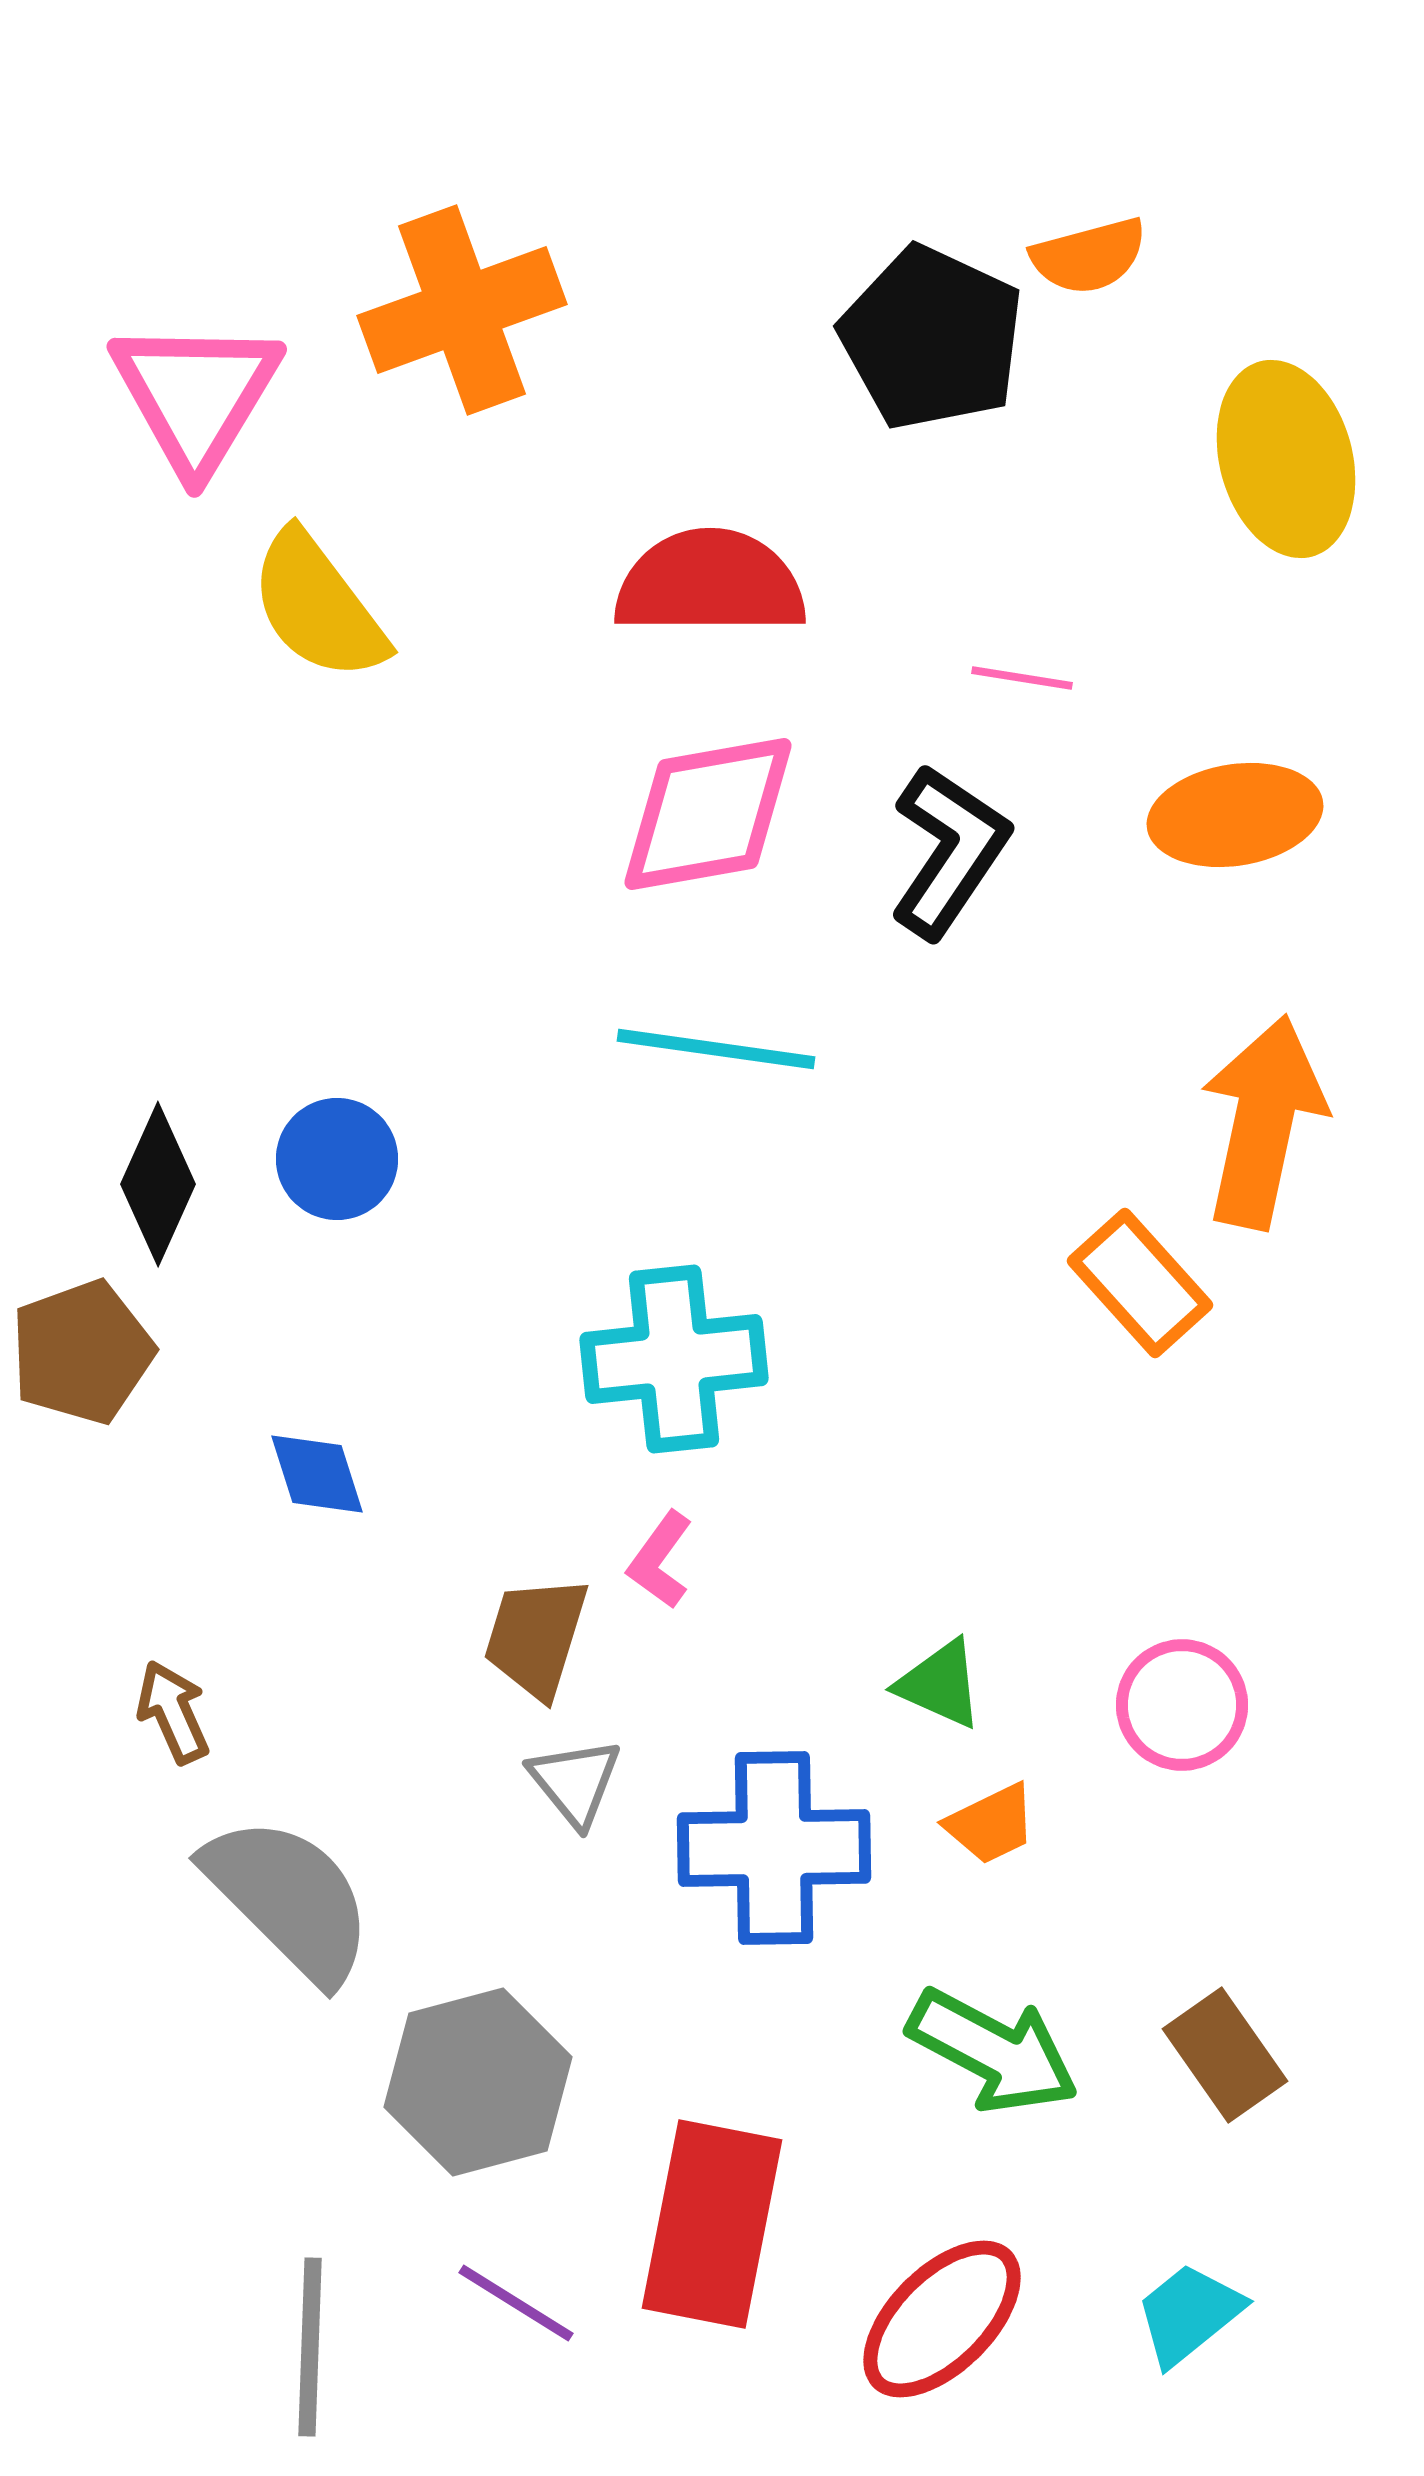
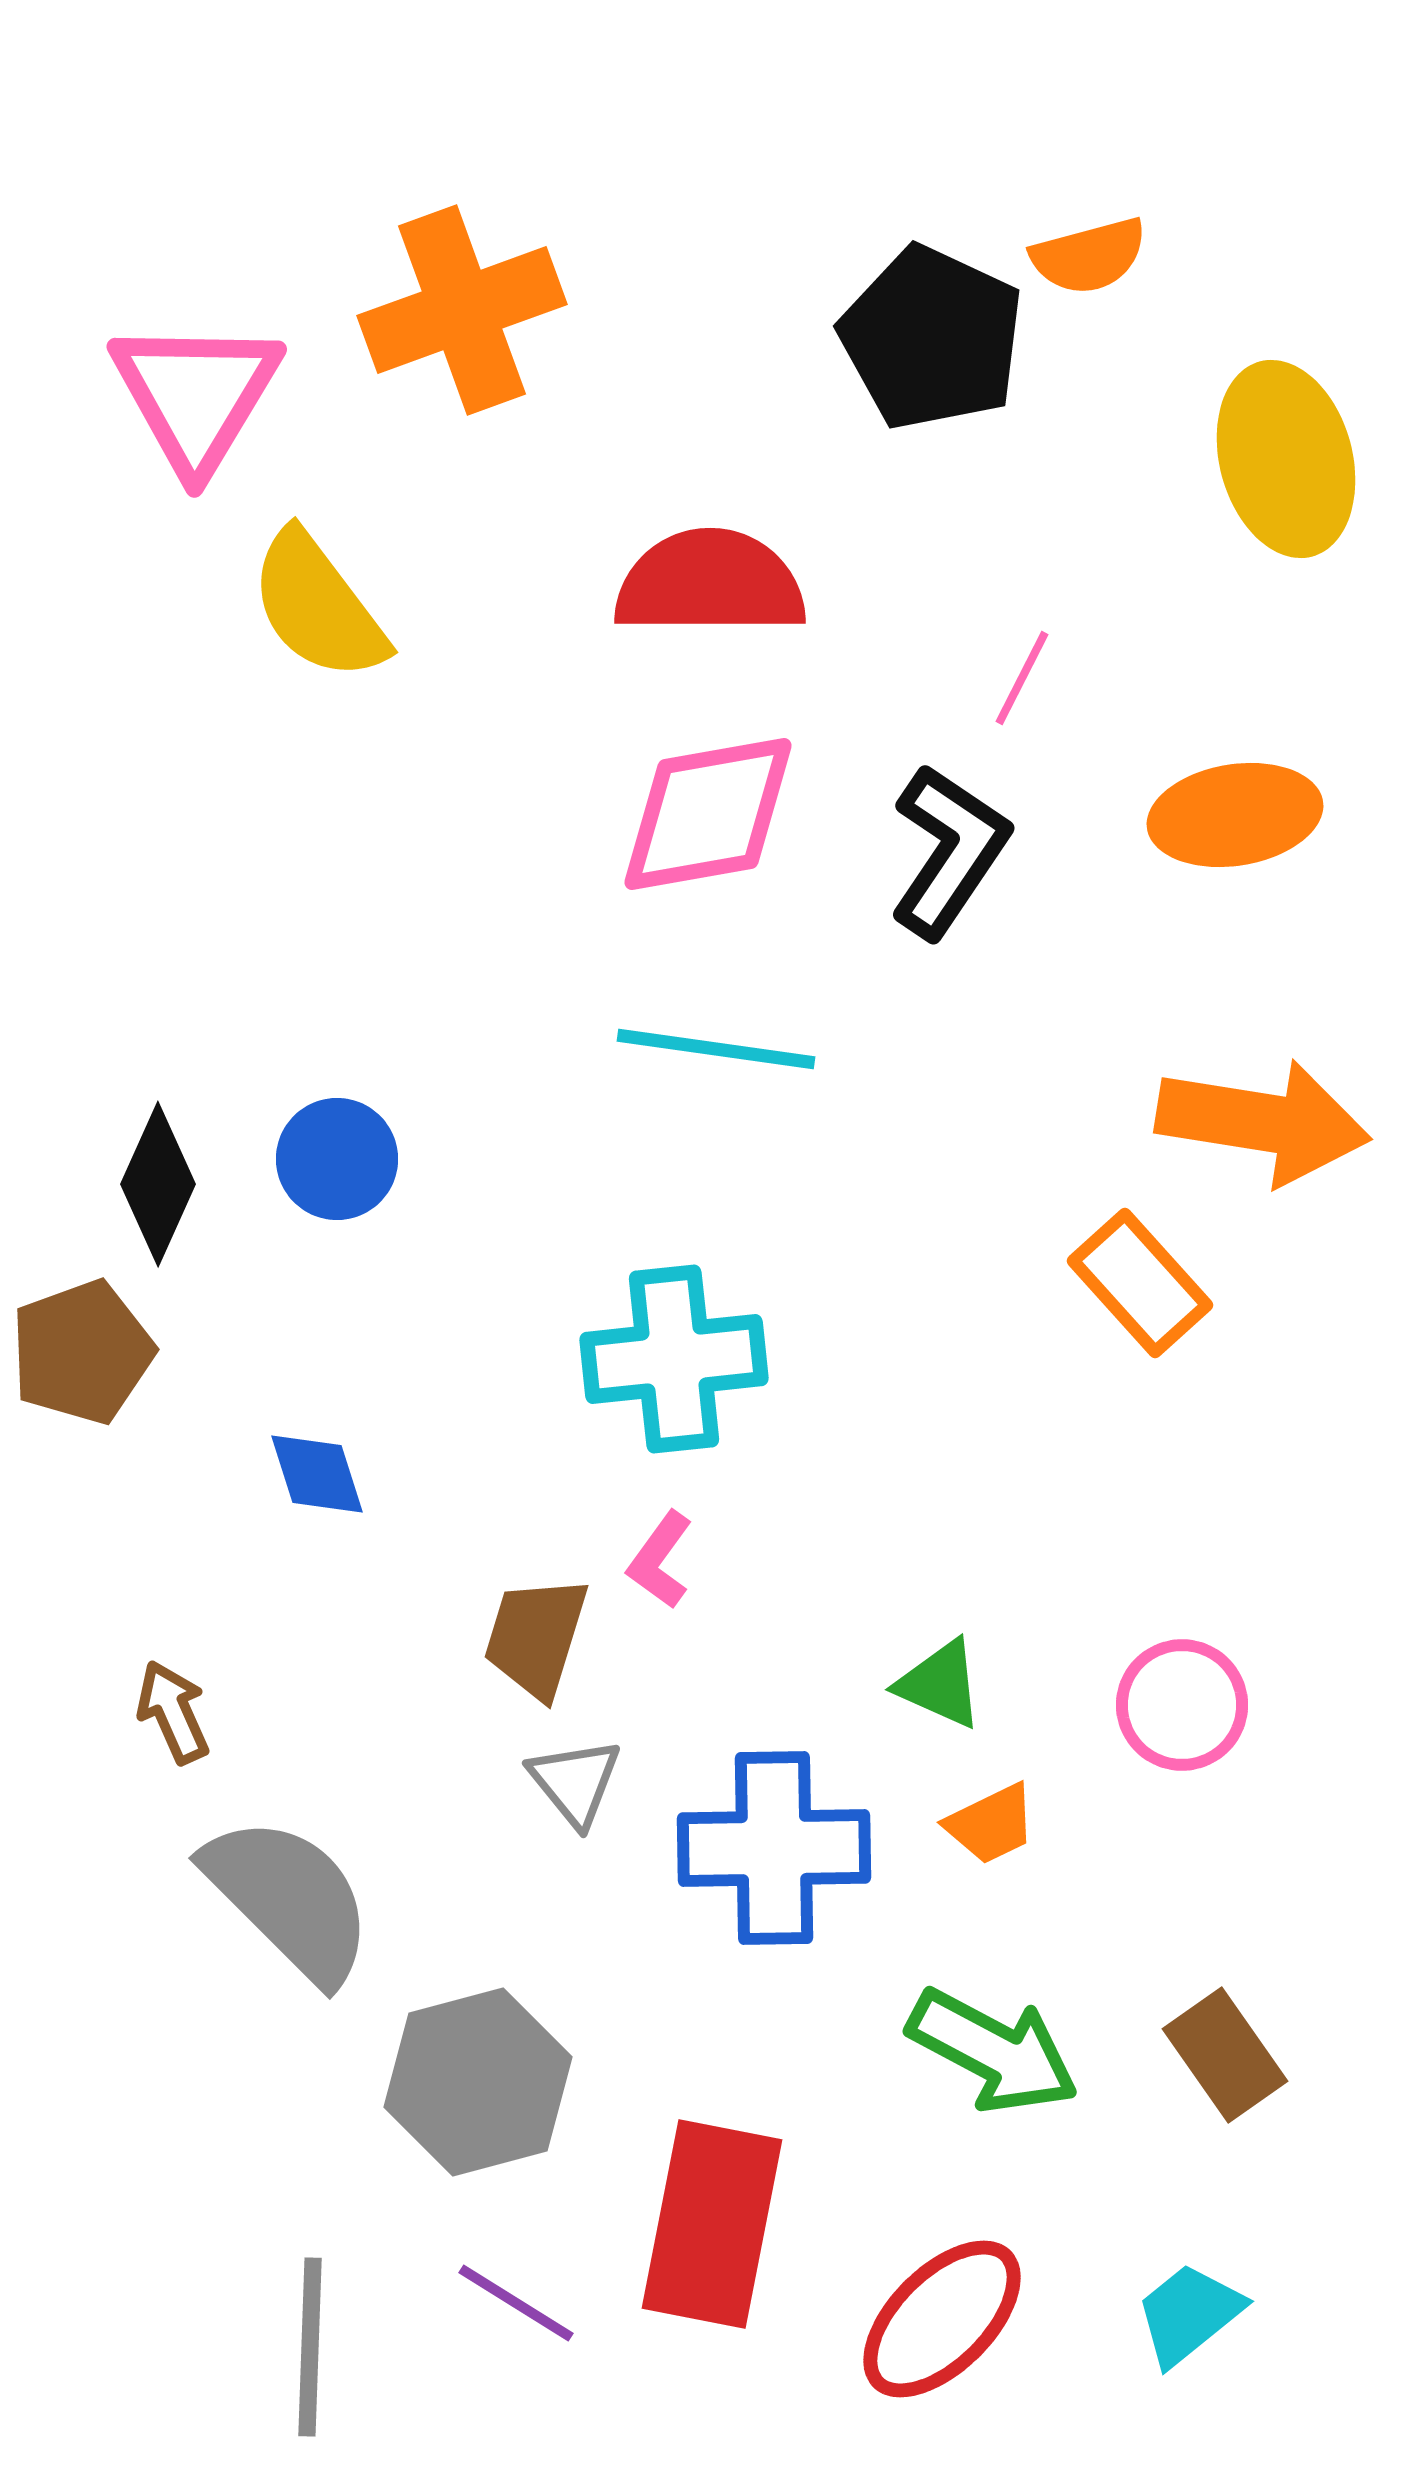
pink line: rotated 72 degrees counterclockwise
orange arrow: rotated 87 degrees clockwise
